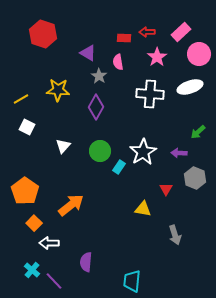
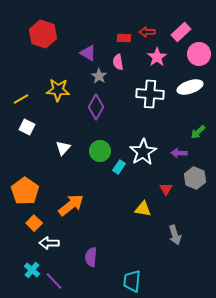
white triangle: moved 2 px down
purple semicircle: moved 5 px right, 5 px up
